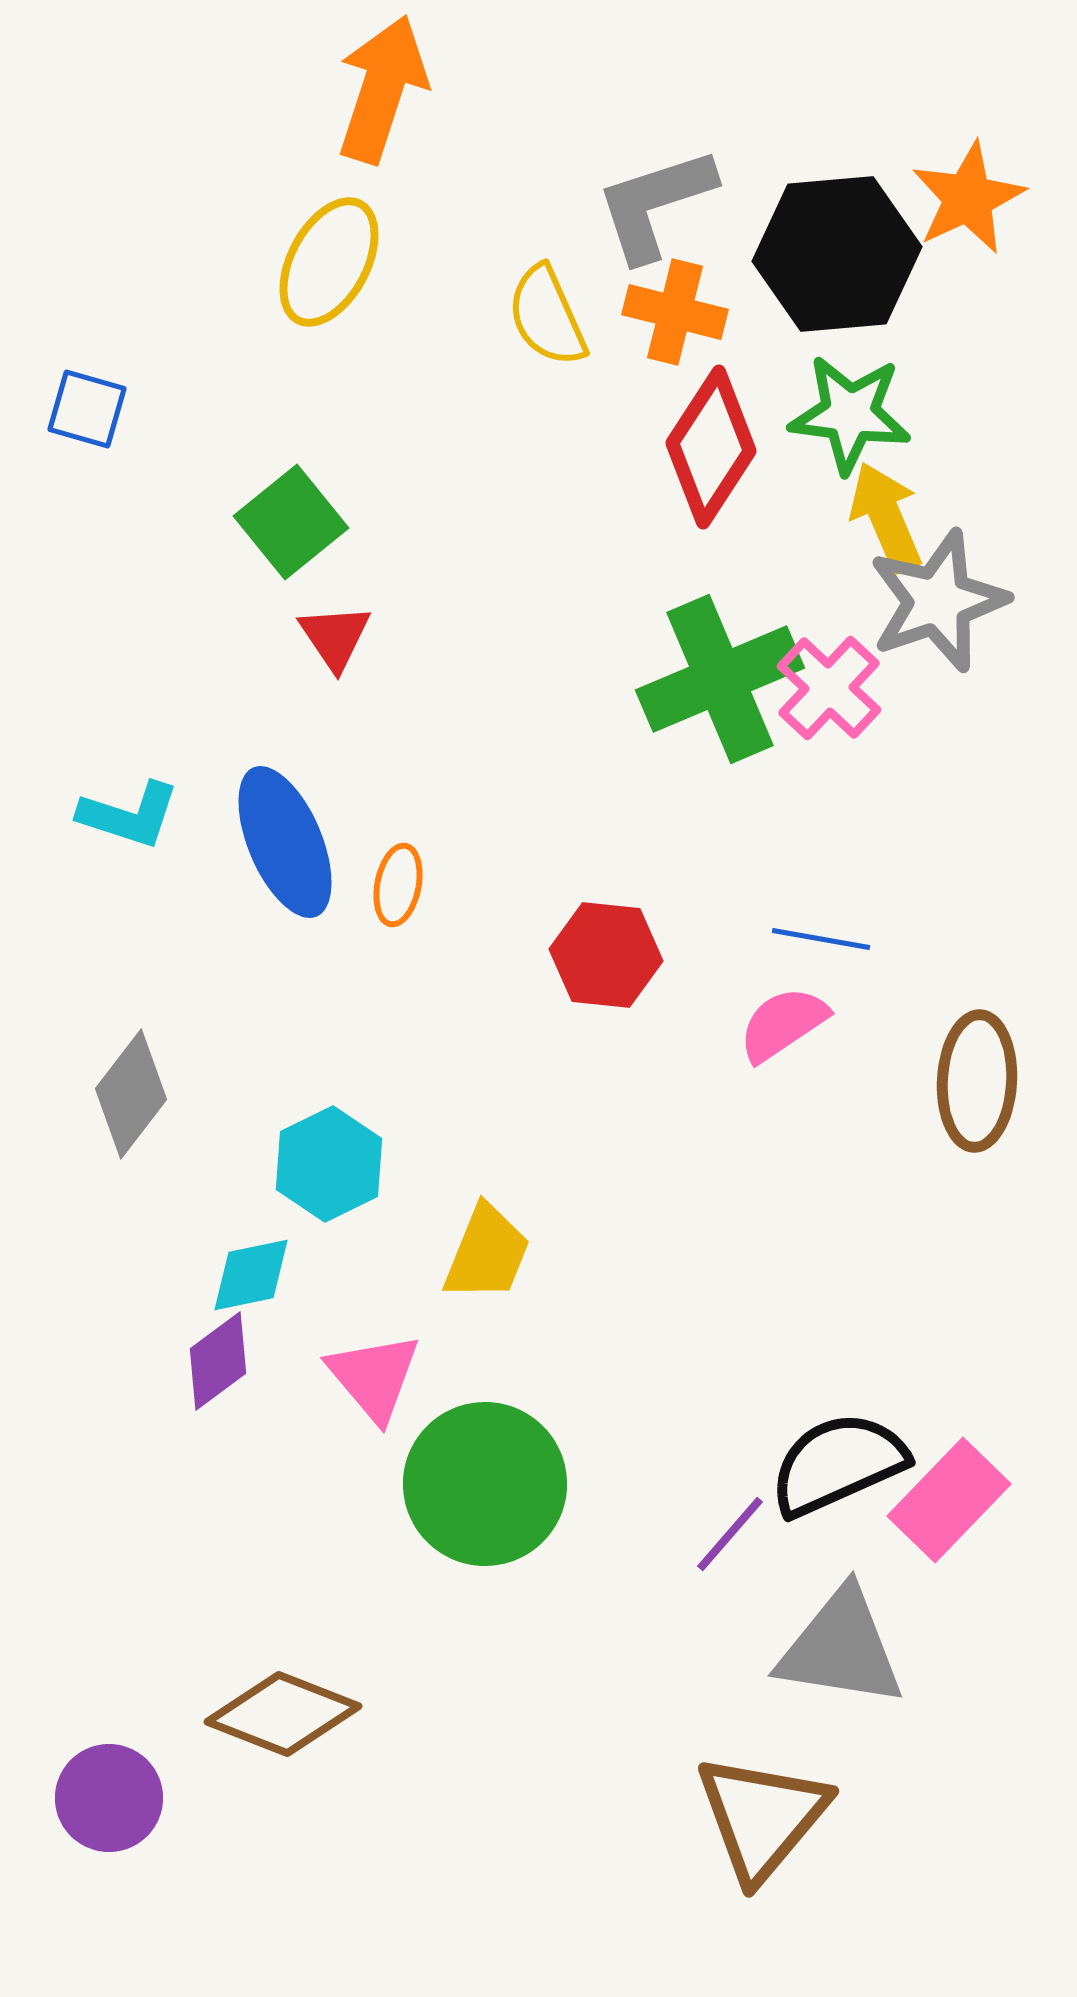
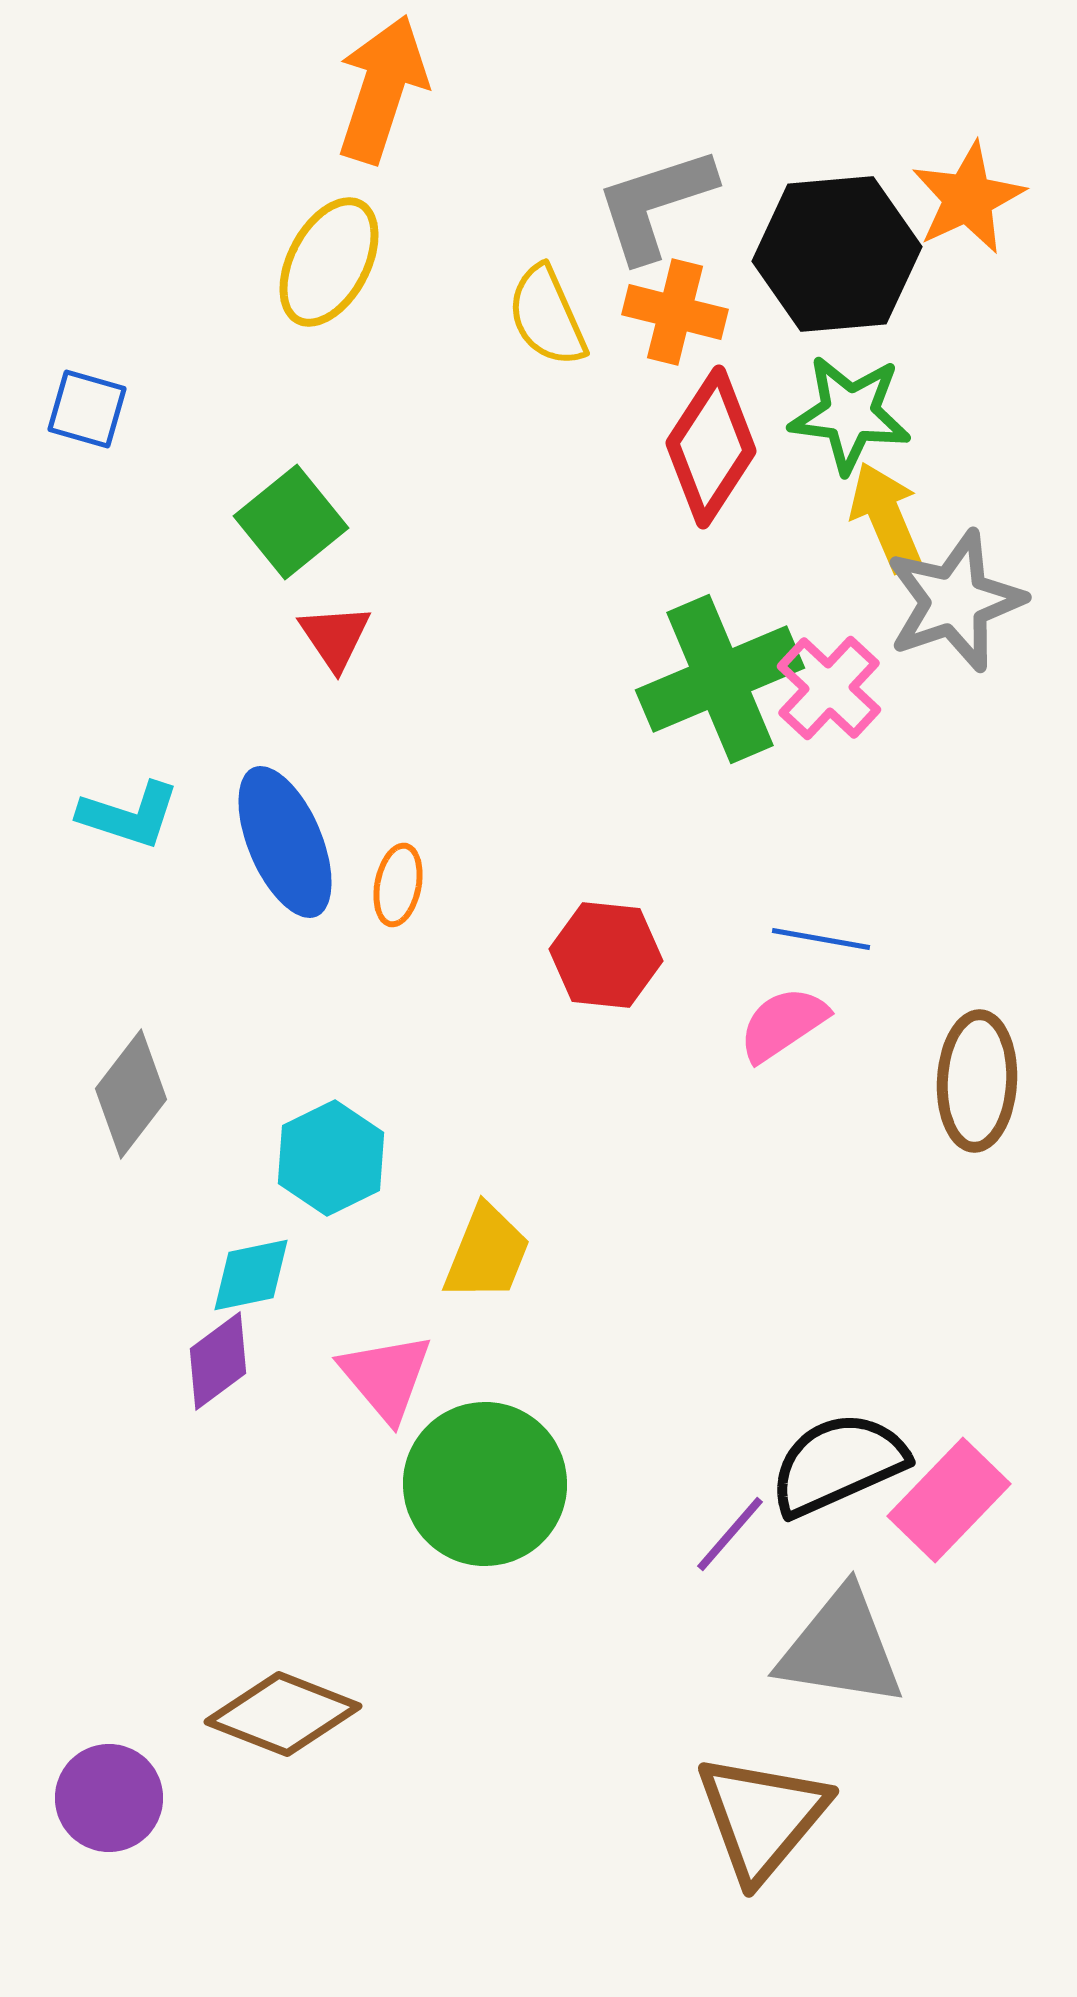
gray star: moved 17 px right
cyan hexagon: moved 2 px right, 6 px up
pink triangle: moved 12 px right
